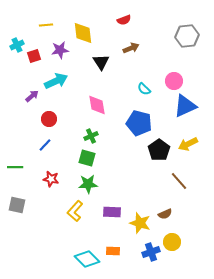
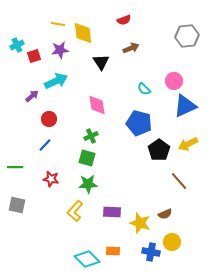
yellow line: moved 12 px right, 1 px up; rotated 16 degrees clockwise
blue cross: rotated 30 degrees clockwise
